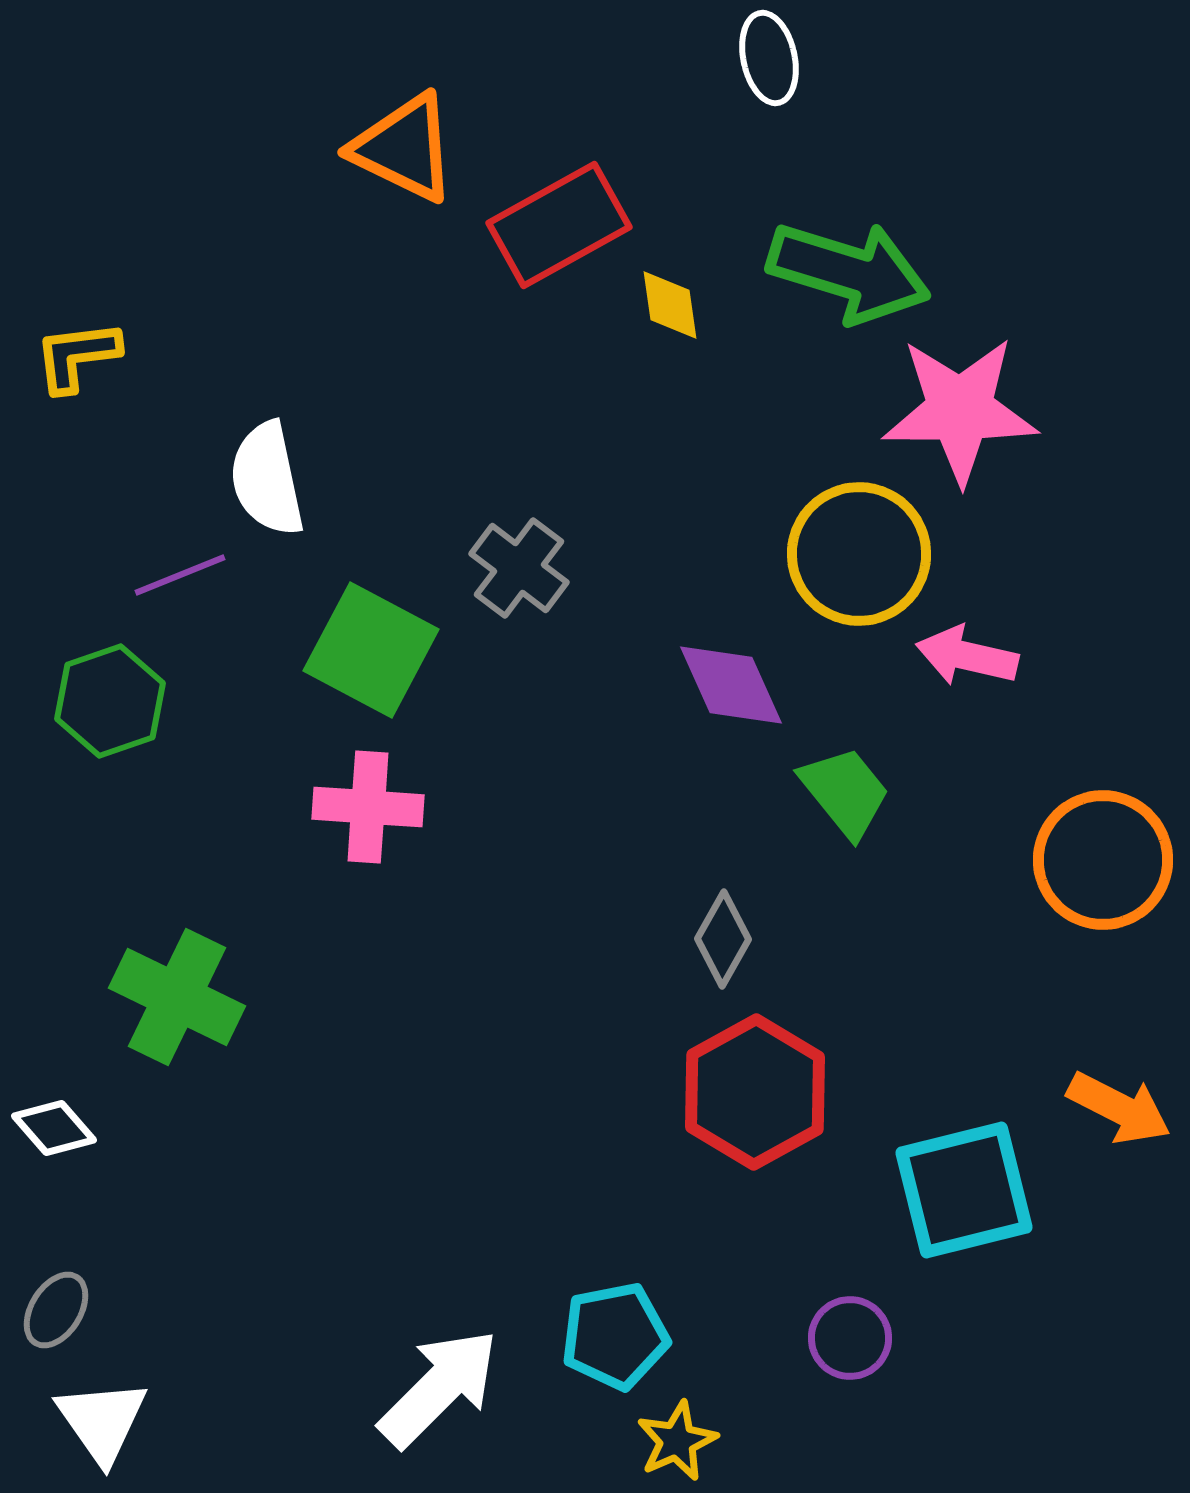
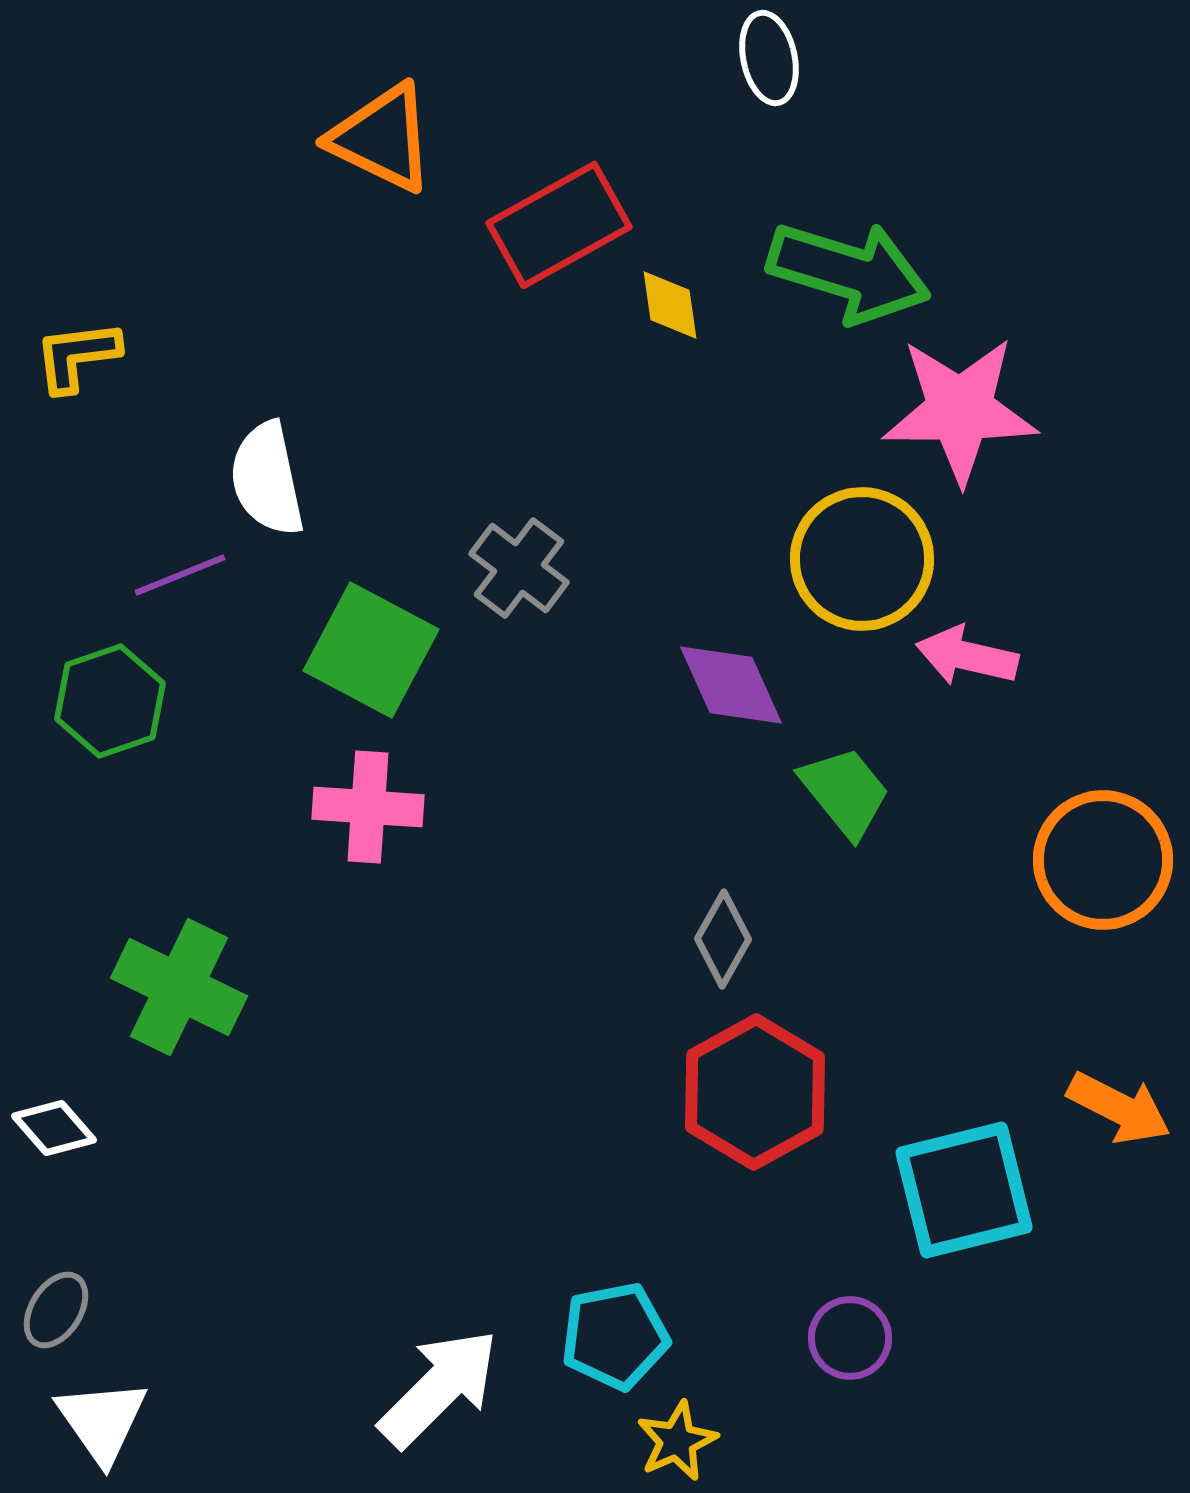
orange triangle: moved 22 px left, 10 px up
yellow circle: moved 3 px right, 5 px down
green cross: moved 2 px right, 10 px up
